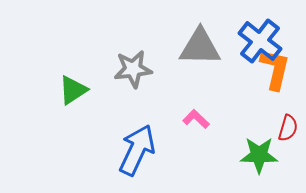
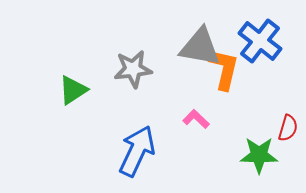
gray triangle: rotated 9 degrees clockwise
orange L-shape: moved 51 px left
blue arrow: moved 1 px down
